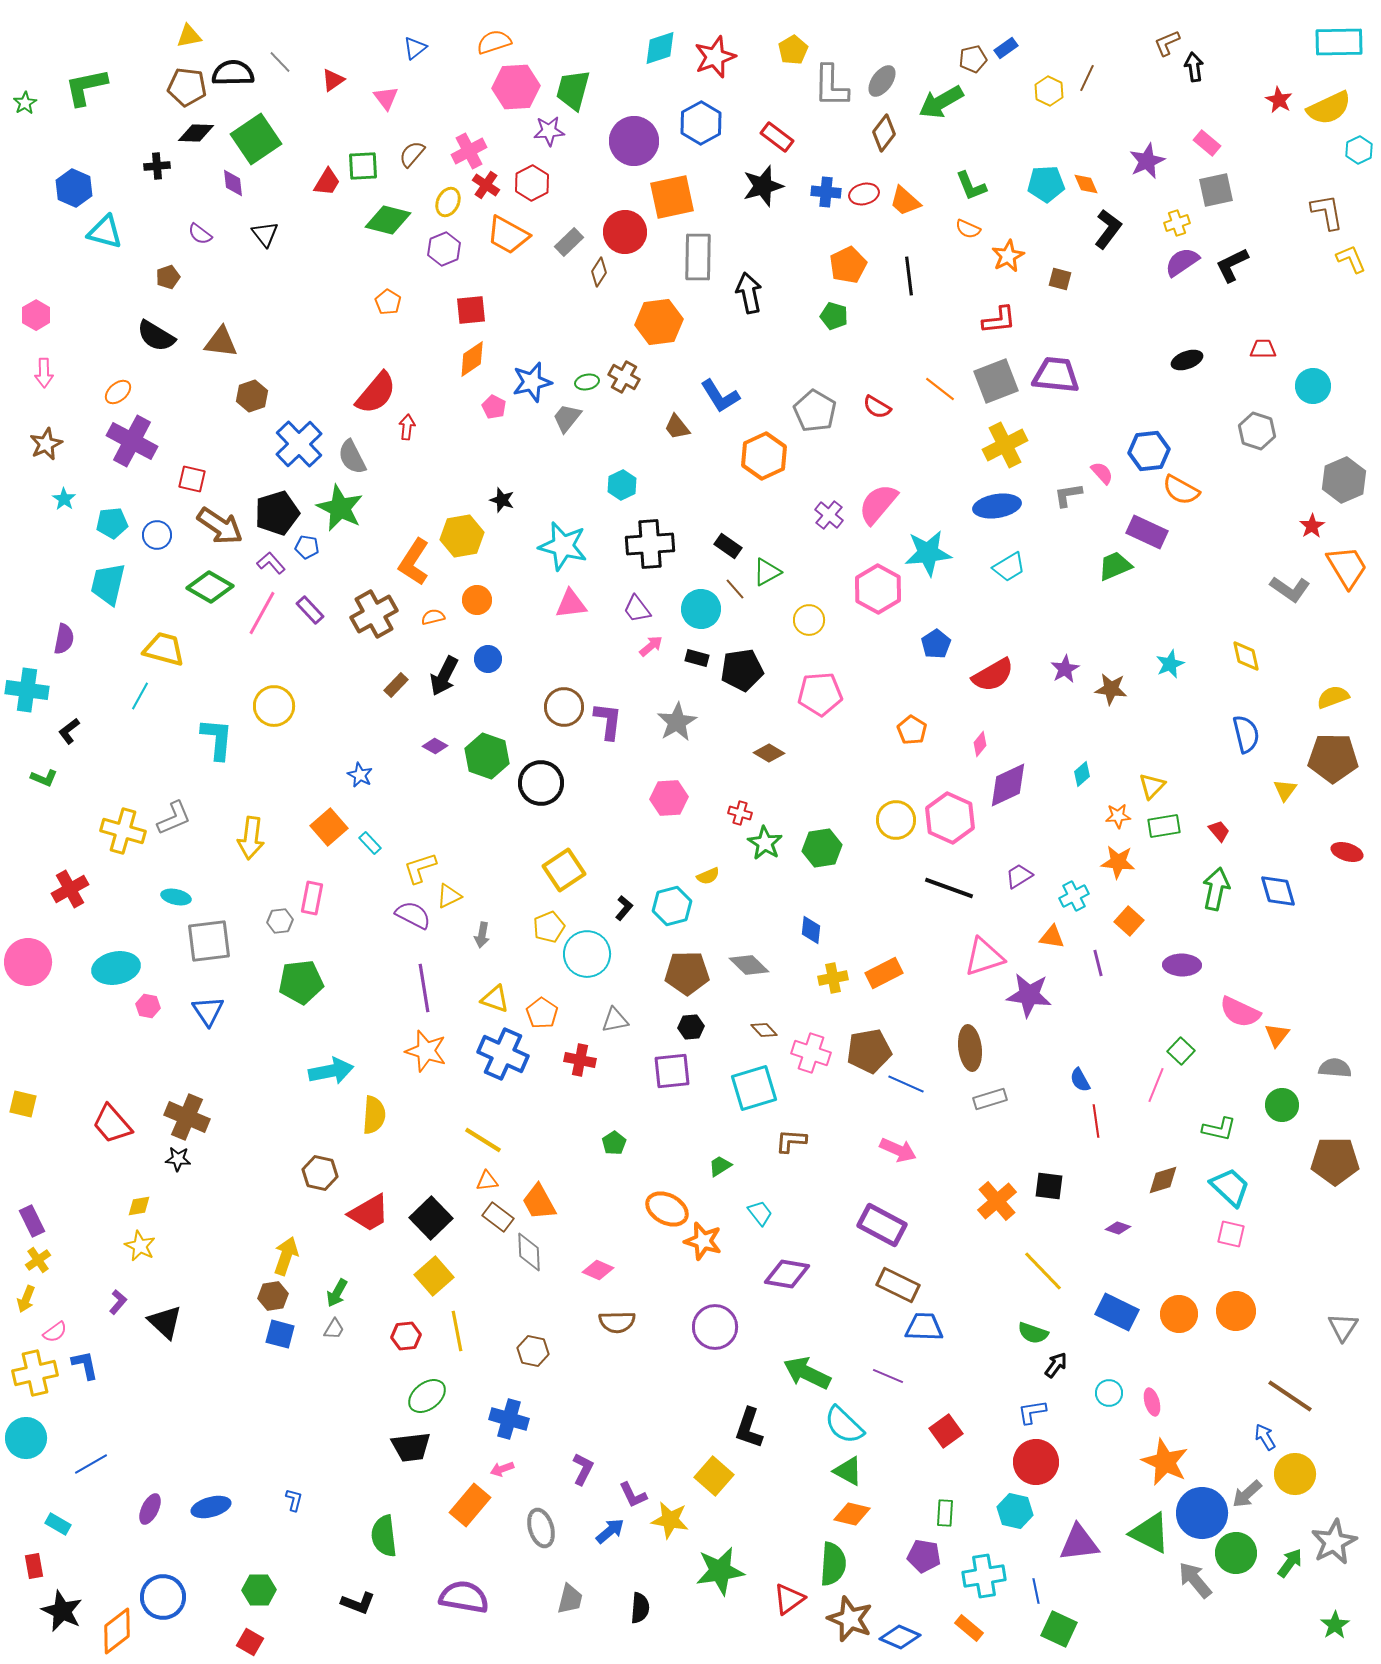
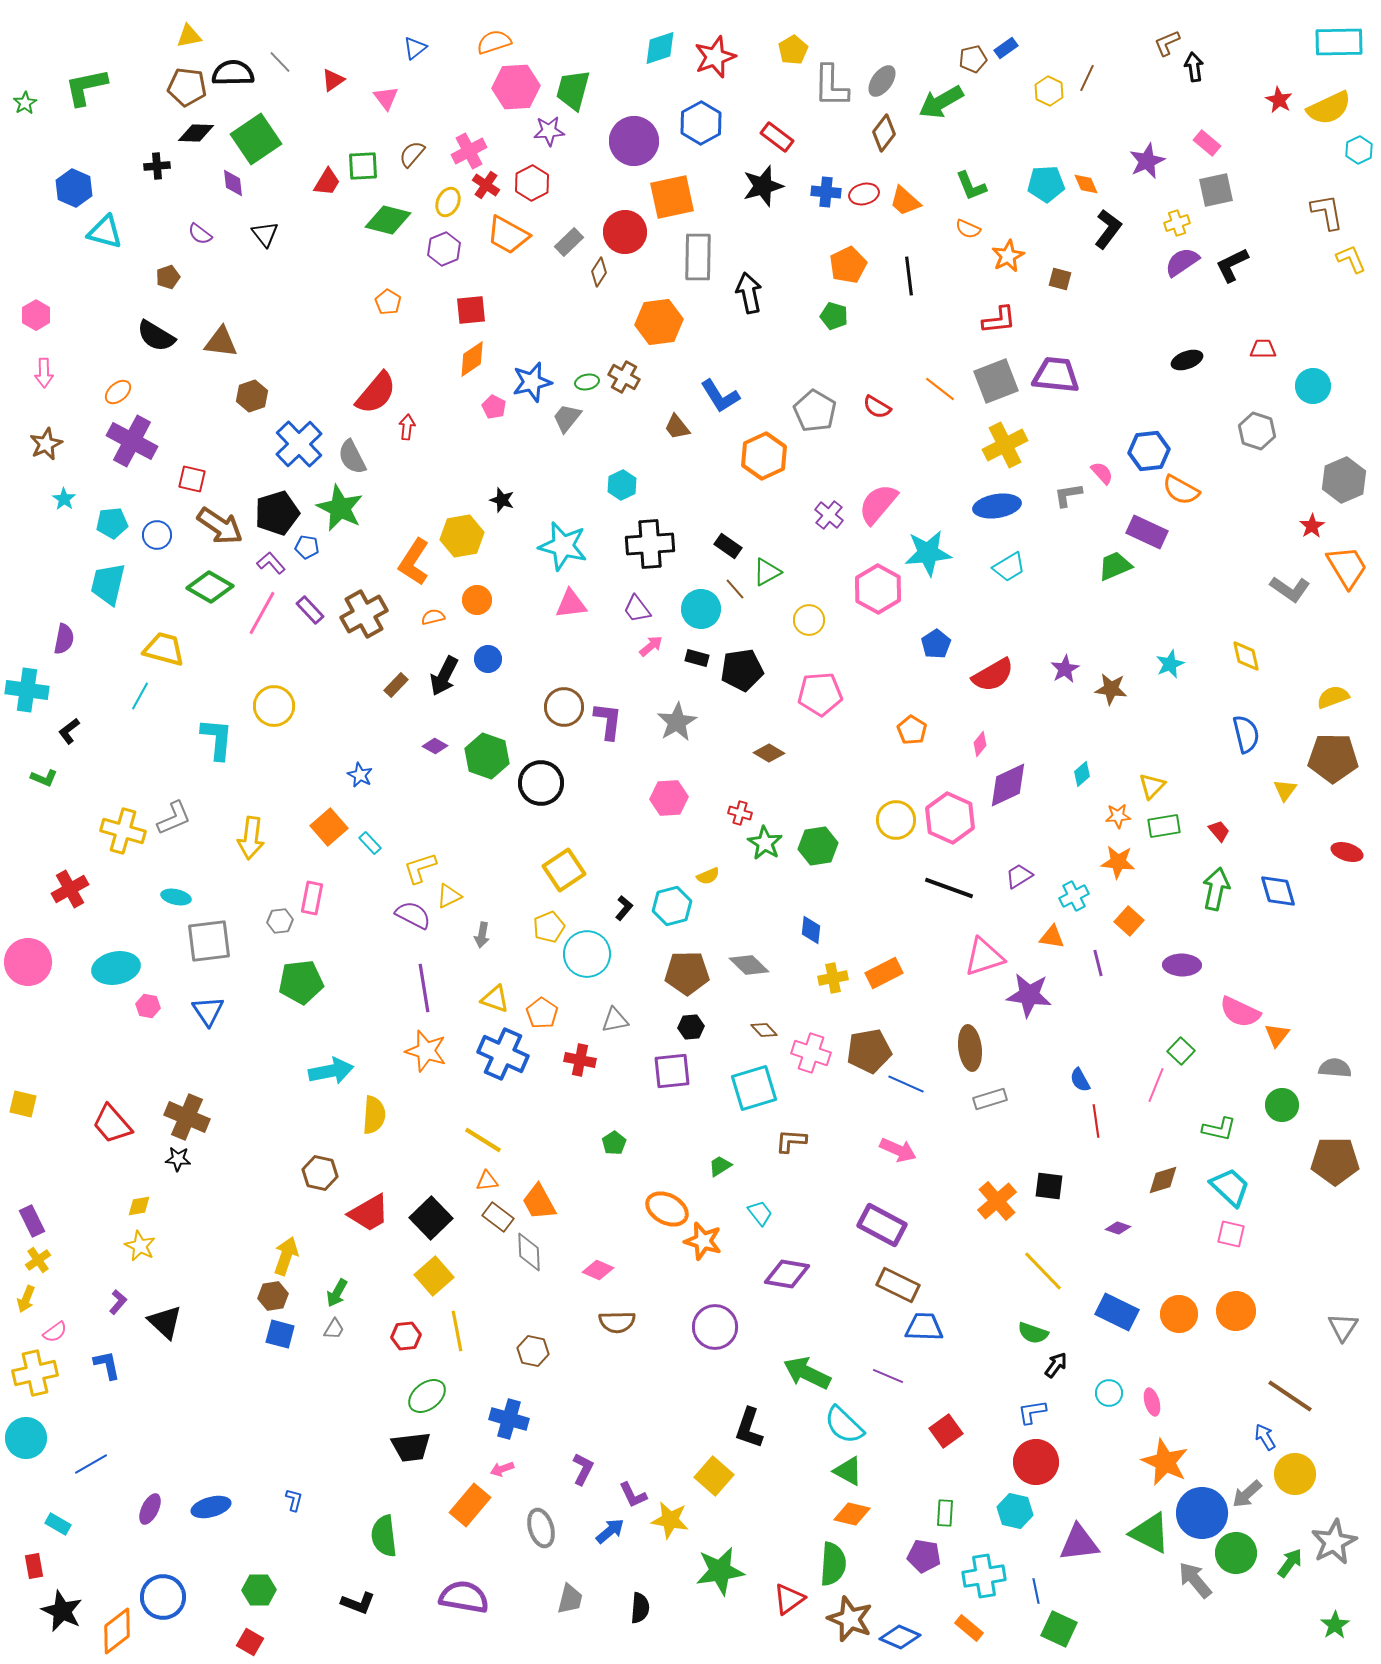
brown cross at (374, 614): moved 10 px left
green hexagon at (822, 848): moved 4 px left, 2 px up
blue L-shape at (85, 1365): moved 22 px right
